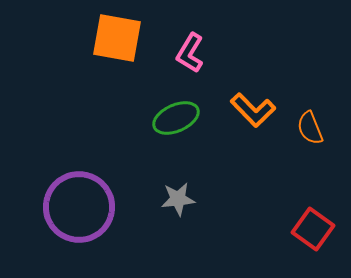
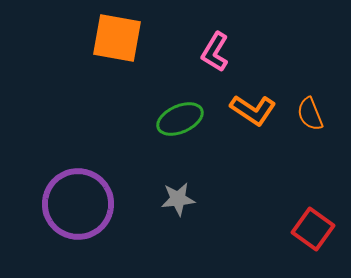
pink L-shape: moved 25 px right, 1 px up
orange L-shape: rotated 12 degrees counterclockwise
green ellipse: moved 4 px right, 1 px down
orange semicircle: moved 14 px up
purple circle: moved 1 px left, 3 px up
